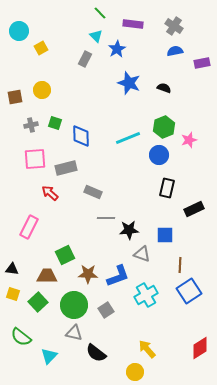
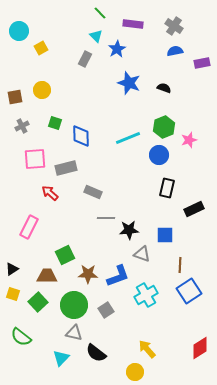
gray cross at (31, 125): moved 9 px left, 1 px down; rotated 16 degrees counterclockwise
black triangle at (12, 269): rotated 40 degrees counterclockwise
cyan triangle at (49, 356): moved 12 px right, 2 px down
